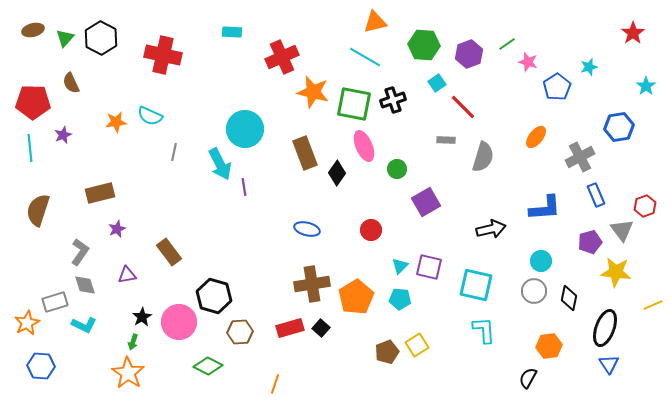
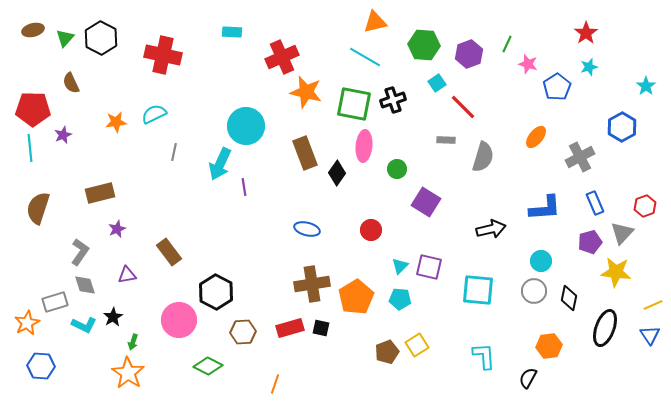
red star at (633, 33): moved 47 px left
green line at (507, 44): rotated 30 degrees counterclockwise
pink star at (528, 62): moved 2 px down
orange star at (313, 92): moved 7 px left
red pentagon at (33, 102): moved 7 px down
cyan semicircle at (150, 116): moved 4 px right, 2 px up; rotated 130 degrees clockwise
blue hexagon at (619, 127): moved 3 px right; rotated 20 degrees counterclockwise
cyan circle at (245, 129): moved 1 px right, 3 px up
pink ellipse at (364, 146): rotated 28 degrees clockwise
cyan arrow at (220, 164): rotated 52 degrees clockwise
blue rectangle at (596, 195): moved 1 px left, 8 px down
purple square at (426, 202): rotated 28 degrees counterclockwise
brown semicircle at (38, 210): moved 2 px up
gray triangle at (622, 230): moved 3 px down; rotated 20 degrees clockwise
cyan square at (476, 285): moved 2 px right, 5 px down; rotated 8 degrees counterclockwise
black hexagon at (214, 296): moved 2 px right, 4 px up; rotated 12 degrees clockwise
black star at (142, 317): moved 29 px left
pink circle at (179, 322): moved 2 px up
black square at (321, 328): rotated 30 degrees counterclockwise
cyan L-shape at (484, 330): moved 26 px down
brown hexagon at (240, 332): moved 3 px right
blue triangle at (609, 364): moved 41 px right, 29 px up
